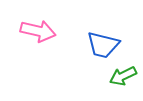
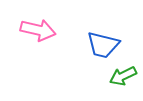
pink arrow: moved 1 px up
